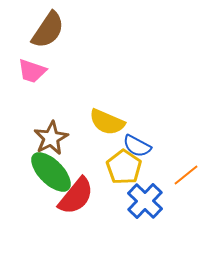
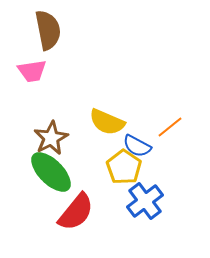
brown semicircle: rotated 45 degrees counterclockwise
pink trapezoid: rotated 28 degrees counterclockwise
orange line: moved 16 px left, 48 px up
red semicircle: moved 16 px down
blue cross: rotated 9 degrees clockwise
